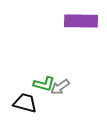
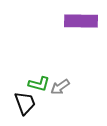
green L-shape: moved 5 px left
black trapezoid: rotated 55 degrees clockwise
